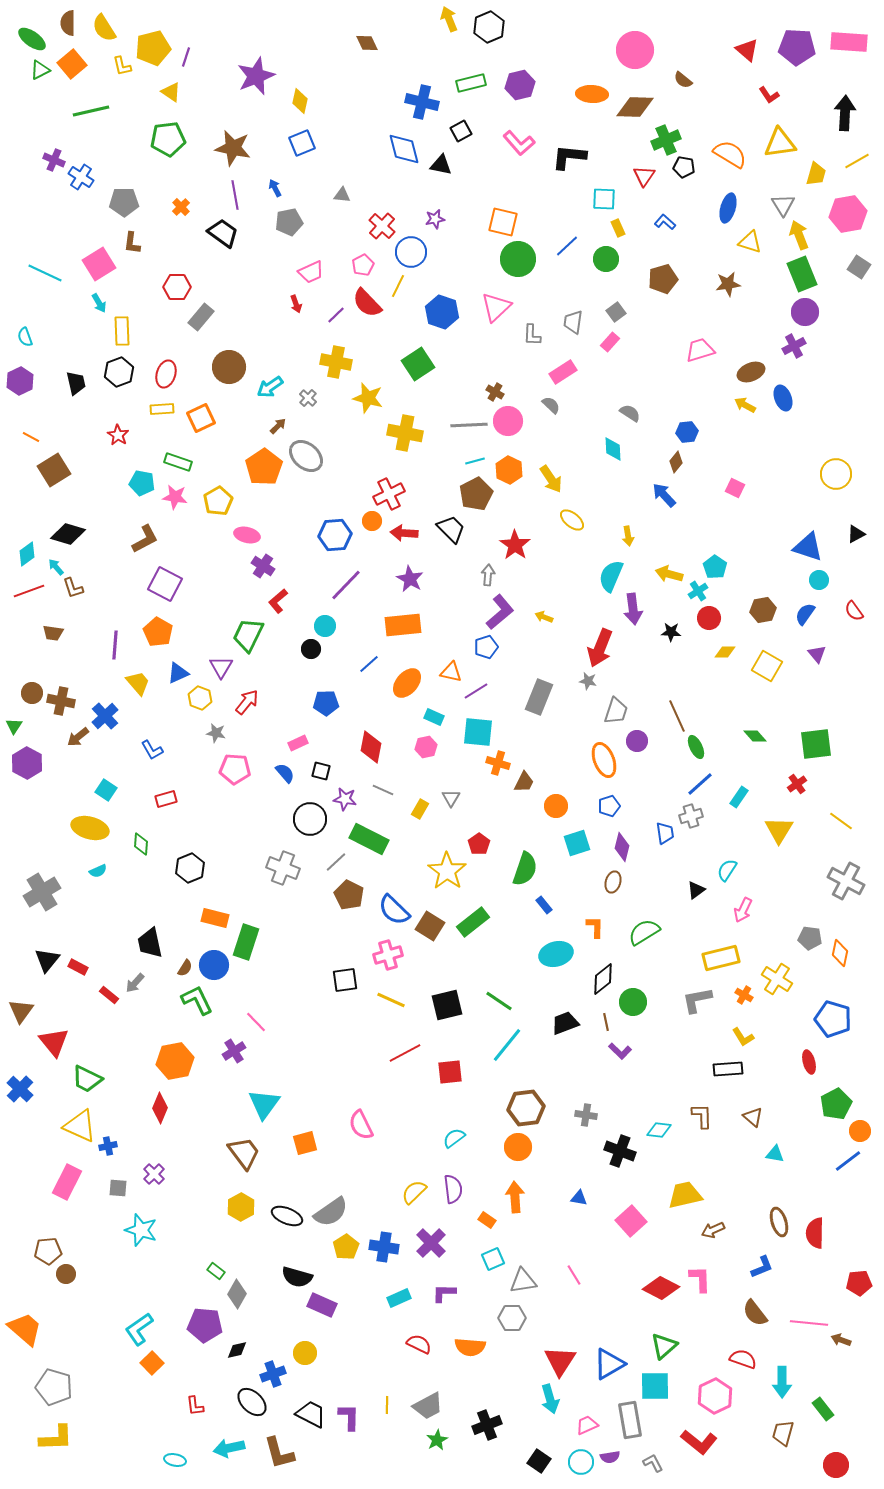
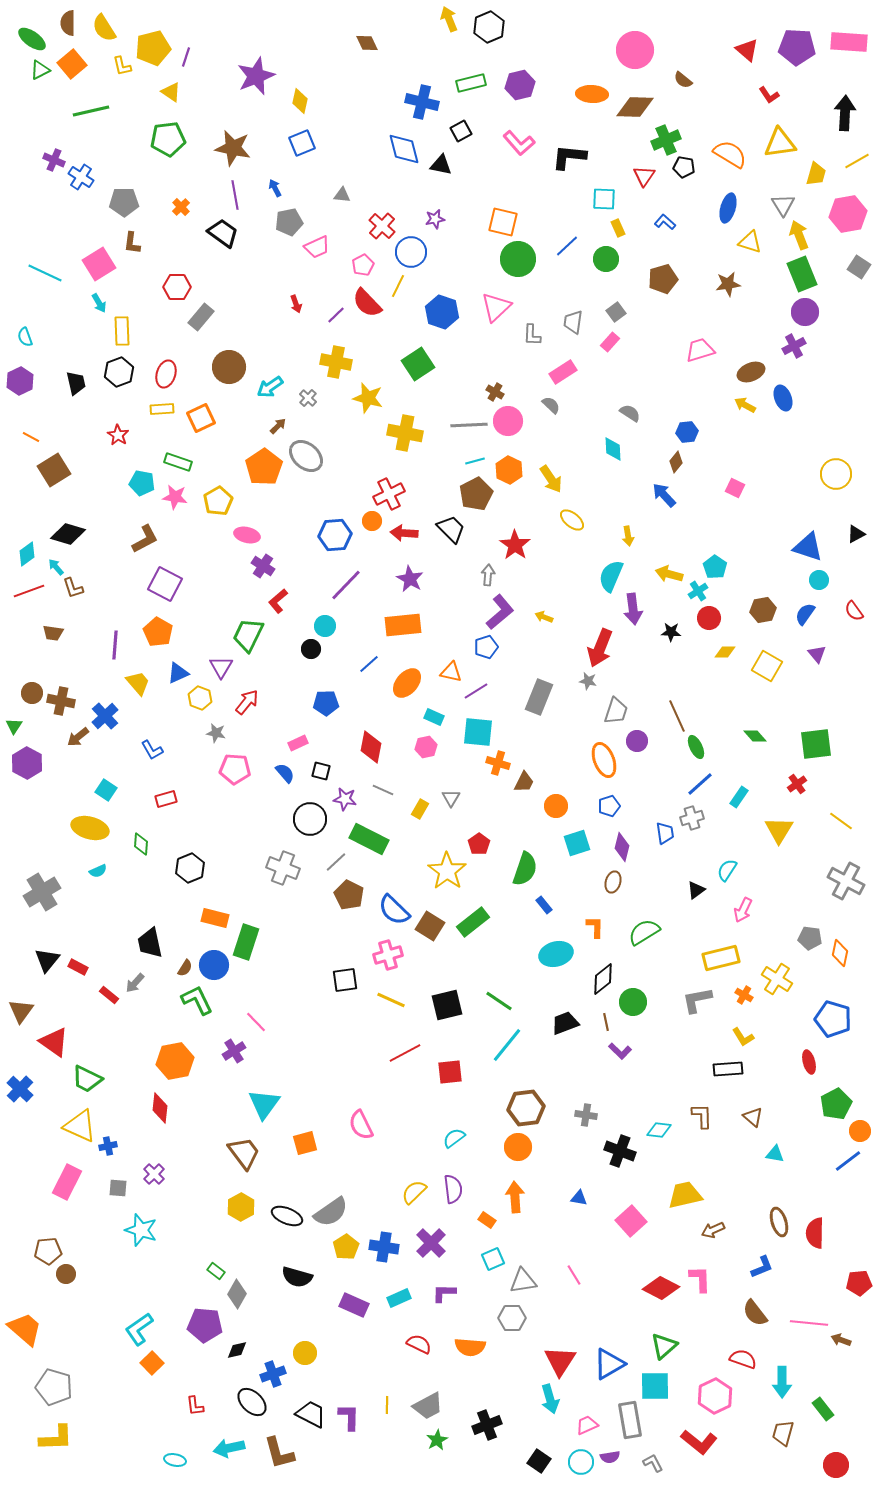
pink trapezoid at (311, 272): moved 6 px right, 25 px up
gray cross at (691, 816): moved 1 px right, 2 px down
red triangle at (54, 1042): rotated 16 degrees counterclockwise
red diamond at (160, 1108): rotated 16 degrees counterclockwise
purple rectangle at (322, 1305): moved 32 px right
